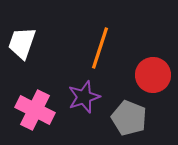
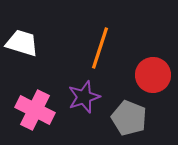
white trapezoid: rotated 88 degrees clockwise
